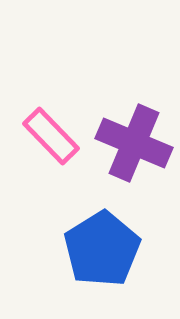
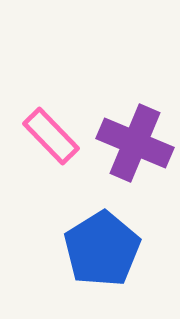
purple cross: moved 1 px right
